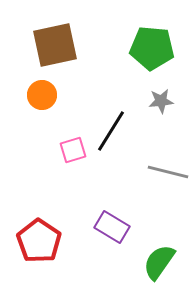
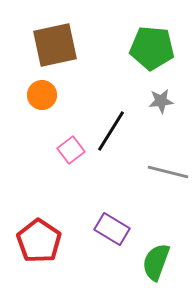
pink square: moved 2 px left; rotated 20 degrees counterclockwise
purple rectangle: moved 2 px down
green semicircle: moved 3 px left; rotated 15 degrees counterclockwise
